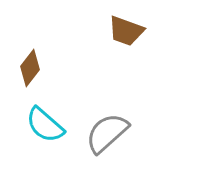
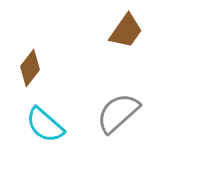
brown trapezoid: rotated 75 degrees counterclockwise
gray semicircle: moved 11 px right, 20 px up
